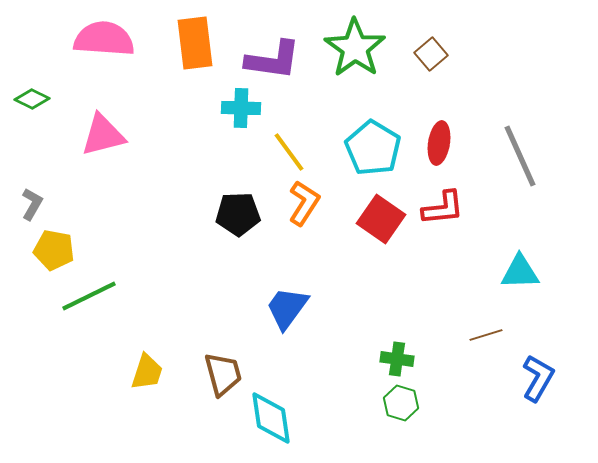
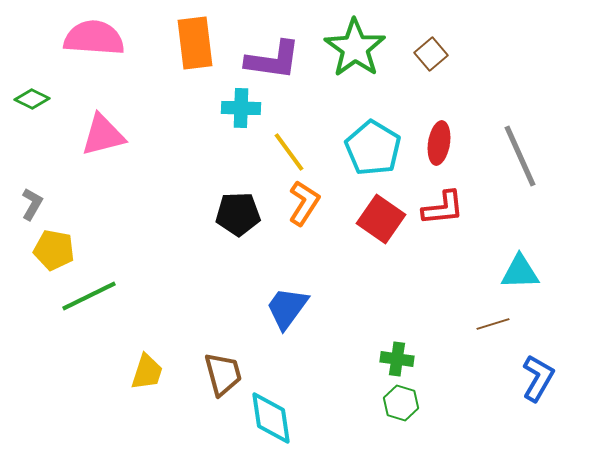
pink semicircle: moved 10 px left, 1 px up
brown line: moved 7 px right, 11 px up
